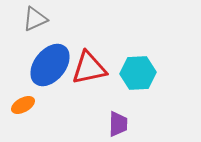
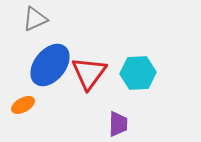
red triangle: moved 5 px down; rotated 42 degrees counterclockwise
